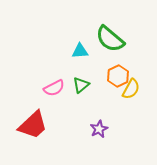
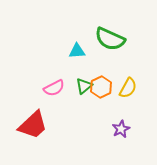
green semicircle: rotated 16 degrees counterclockwise
cyan triangle: moved 3 px left
orange hexagon: moved 17 px left, 11 px down
green triangle: moved 3 px right, 1 px down
yellow semicircle: moved 3 px left, 1 px up
purple star: moved 22 px right
